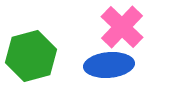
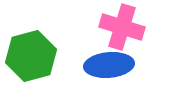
pink cross: rotated 27 degrees counterclockwise
